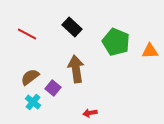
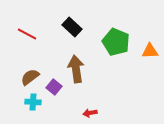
purple square: moved 1 px right, 1 px up
cyan cross: rotated 35 degrees counterclockwise
